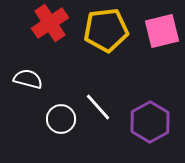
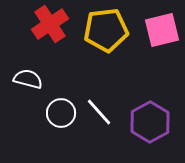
red cross: moved 1 px down
pink square: moved 1 px up
white line: moved 1 px right, 5 px down
white circle: moved 6 px up
